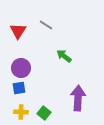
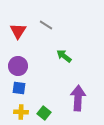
purple circle: moved 3 px left, 2 px up
blue square: rotated 16 degrees clockwise
